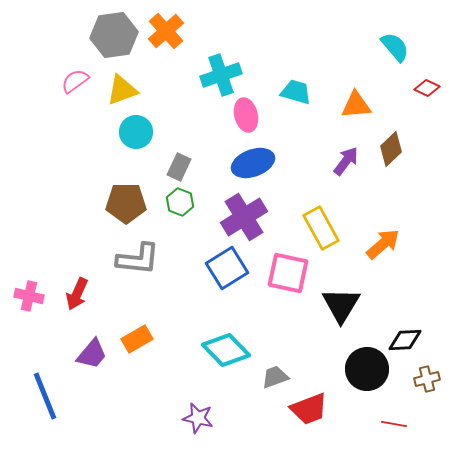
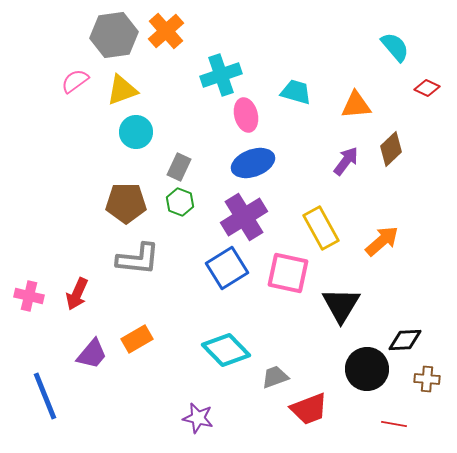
orange arrow: moved 1 px left, 3 px up
brown cross: rotated 20 degrees clockwise
